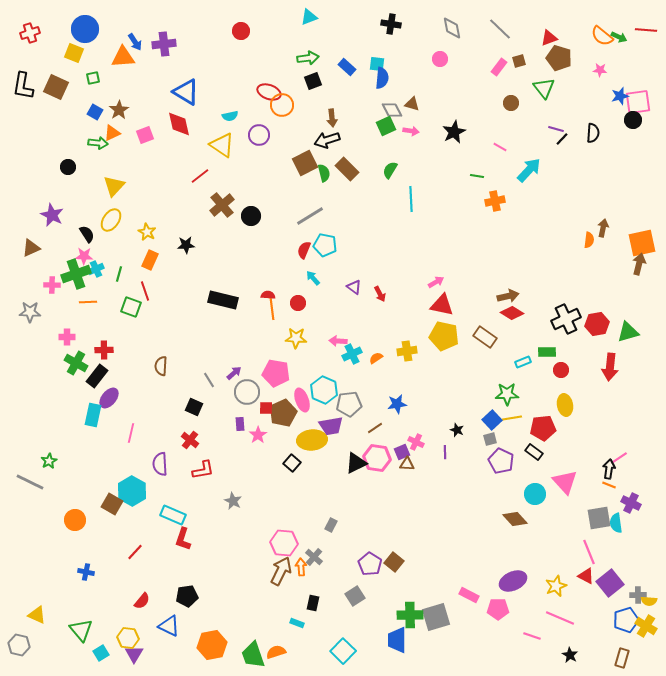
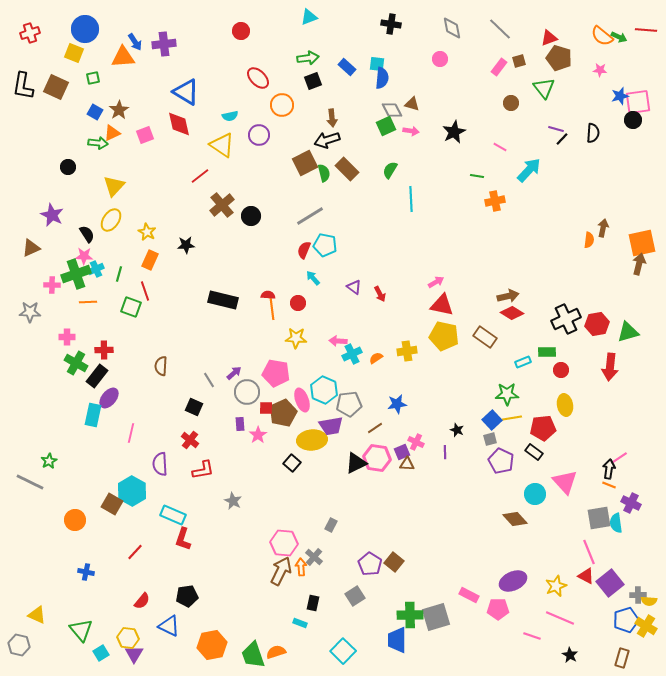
red ellipse at (269, 92): moved 11 px left, 14 px up; rotated 25 degrees clockwise
cyan rectangle at (297, 623): moved 3 px right
